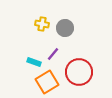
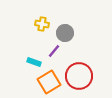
gray circle: moved 5 px down
purple line: moved 1 px right, 3 px up
red circle: moved 4 px down
orange square: moved 2 px right
